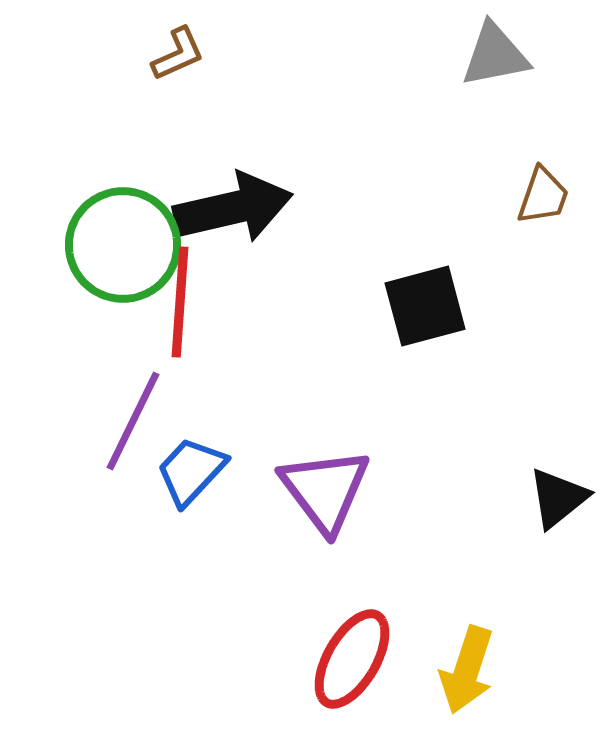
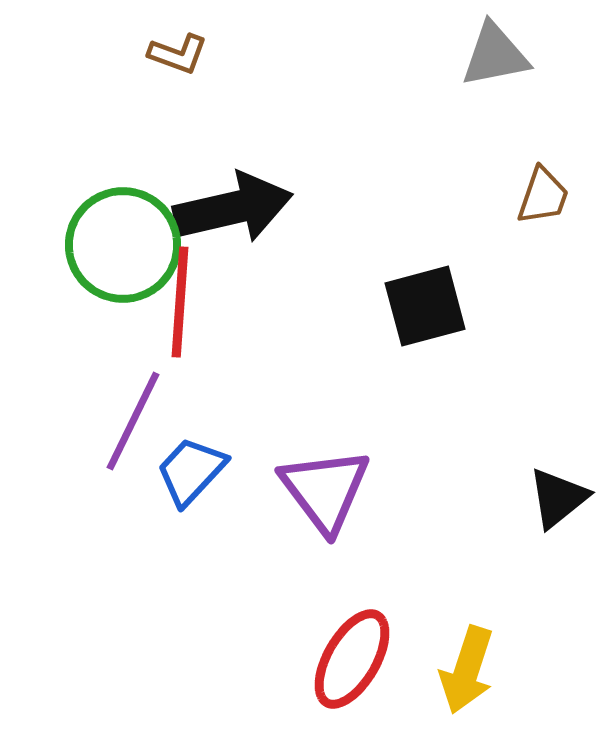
brown L-shape: rotated 44 degrees clockwise
